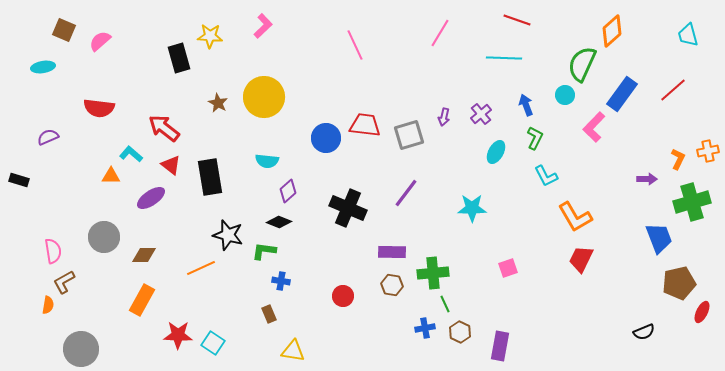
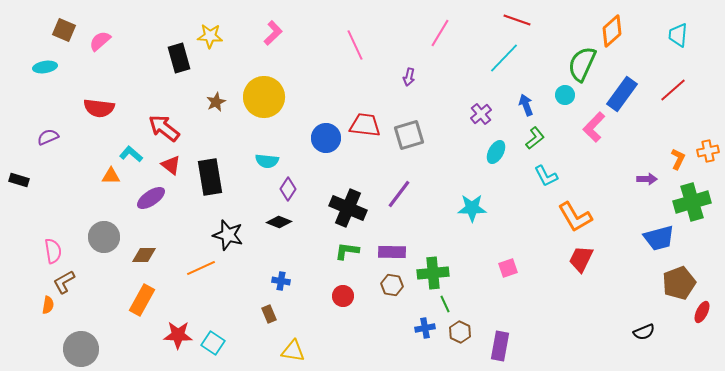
pink L-shape at (263, 26): moved 10 px right, 7 px down
cyan trapezoid at (688, 35): moved 10 px left; rotated 20 degrees clockwise
cyan line at (504, 58): rotated 48 degrees counterclockwise
cyan ellipse at (43, 67): moved 2 px right
brown star at (218, 103): moved 2 px left, 1 px up; rotated 18 degrees clockwise
purple arrow at (444, 117): moved 35 px left, 40 px up
green L-shape at (535, 138): rotated 25 degrees clockwise
purple diamond at (288, 191): moved 2 px up; rotated 15 degrees counterclockwise
purple line at (406, 193): moved 7 px left, 1 px down
blue trapezoid at (659, 238): rotated 96 degrees clockwise
green L-shape at (264, 251): moved 83 px right
brown pentagon at (679, 283): rotated 8 degrees counterclockwise
